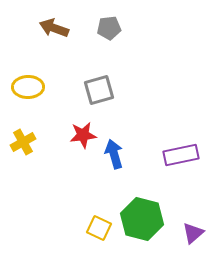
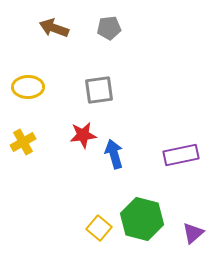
gray square: rotated 8 degrees clockwise
yellow square: rotated 15 degrees clockwise
